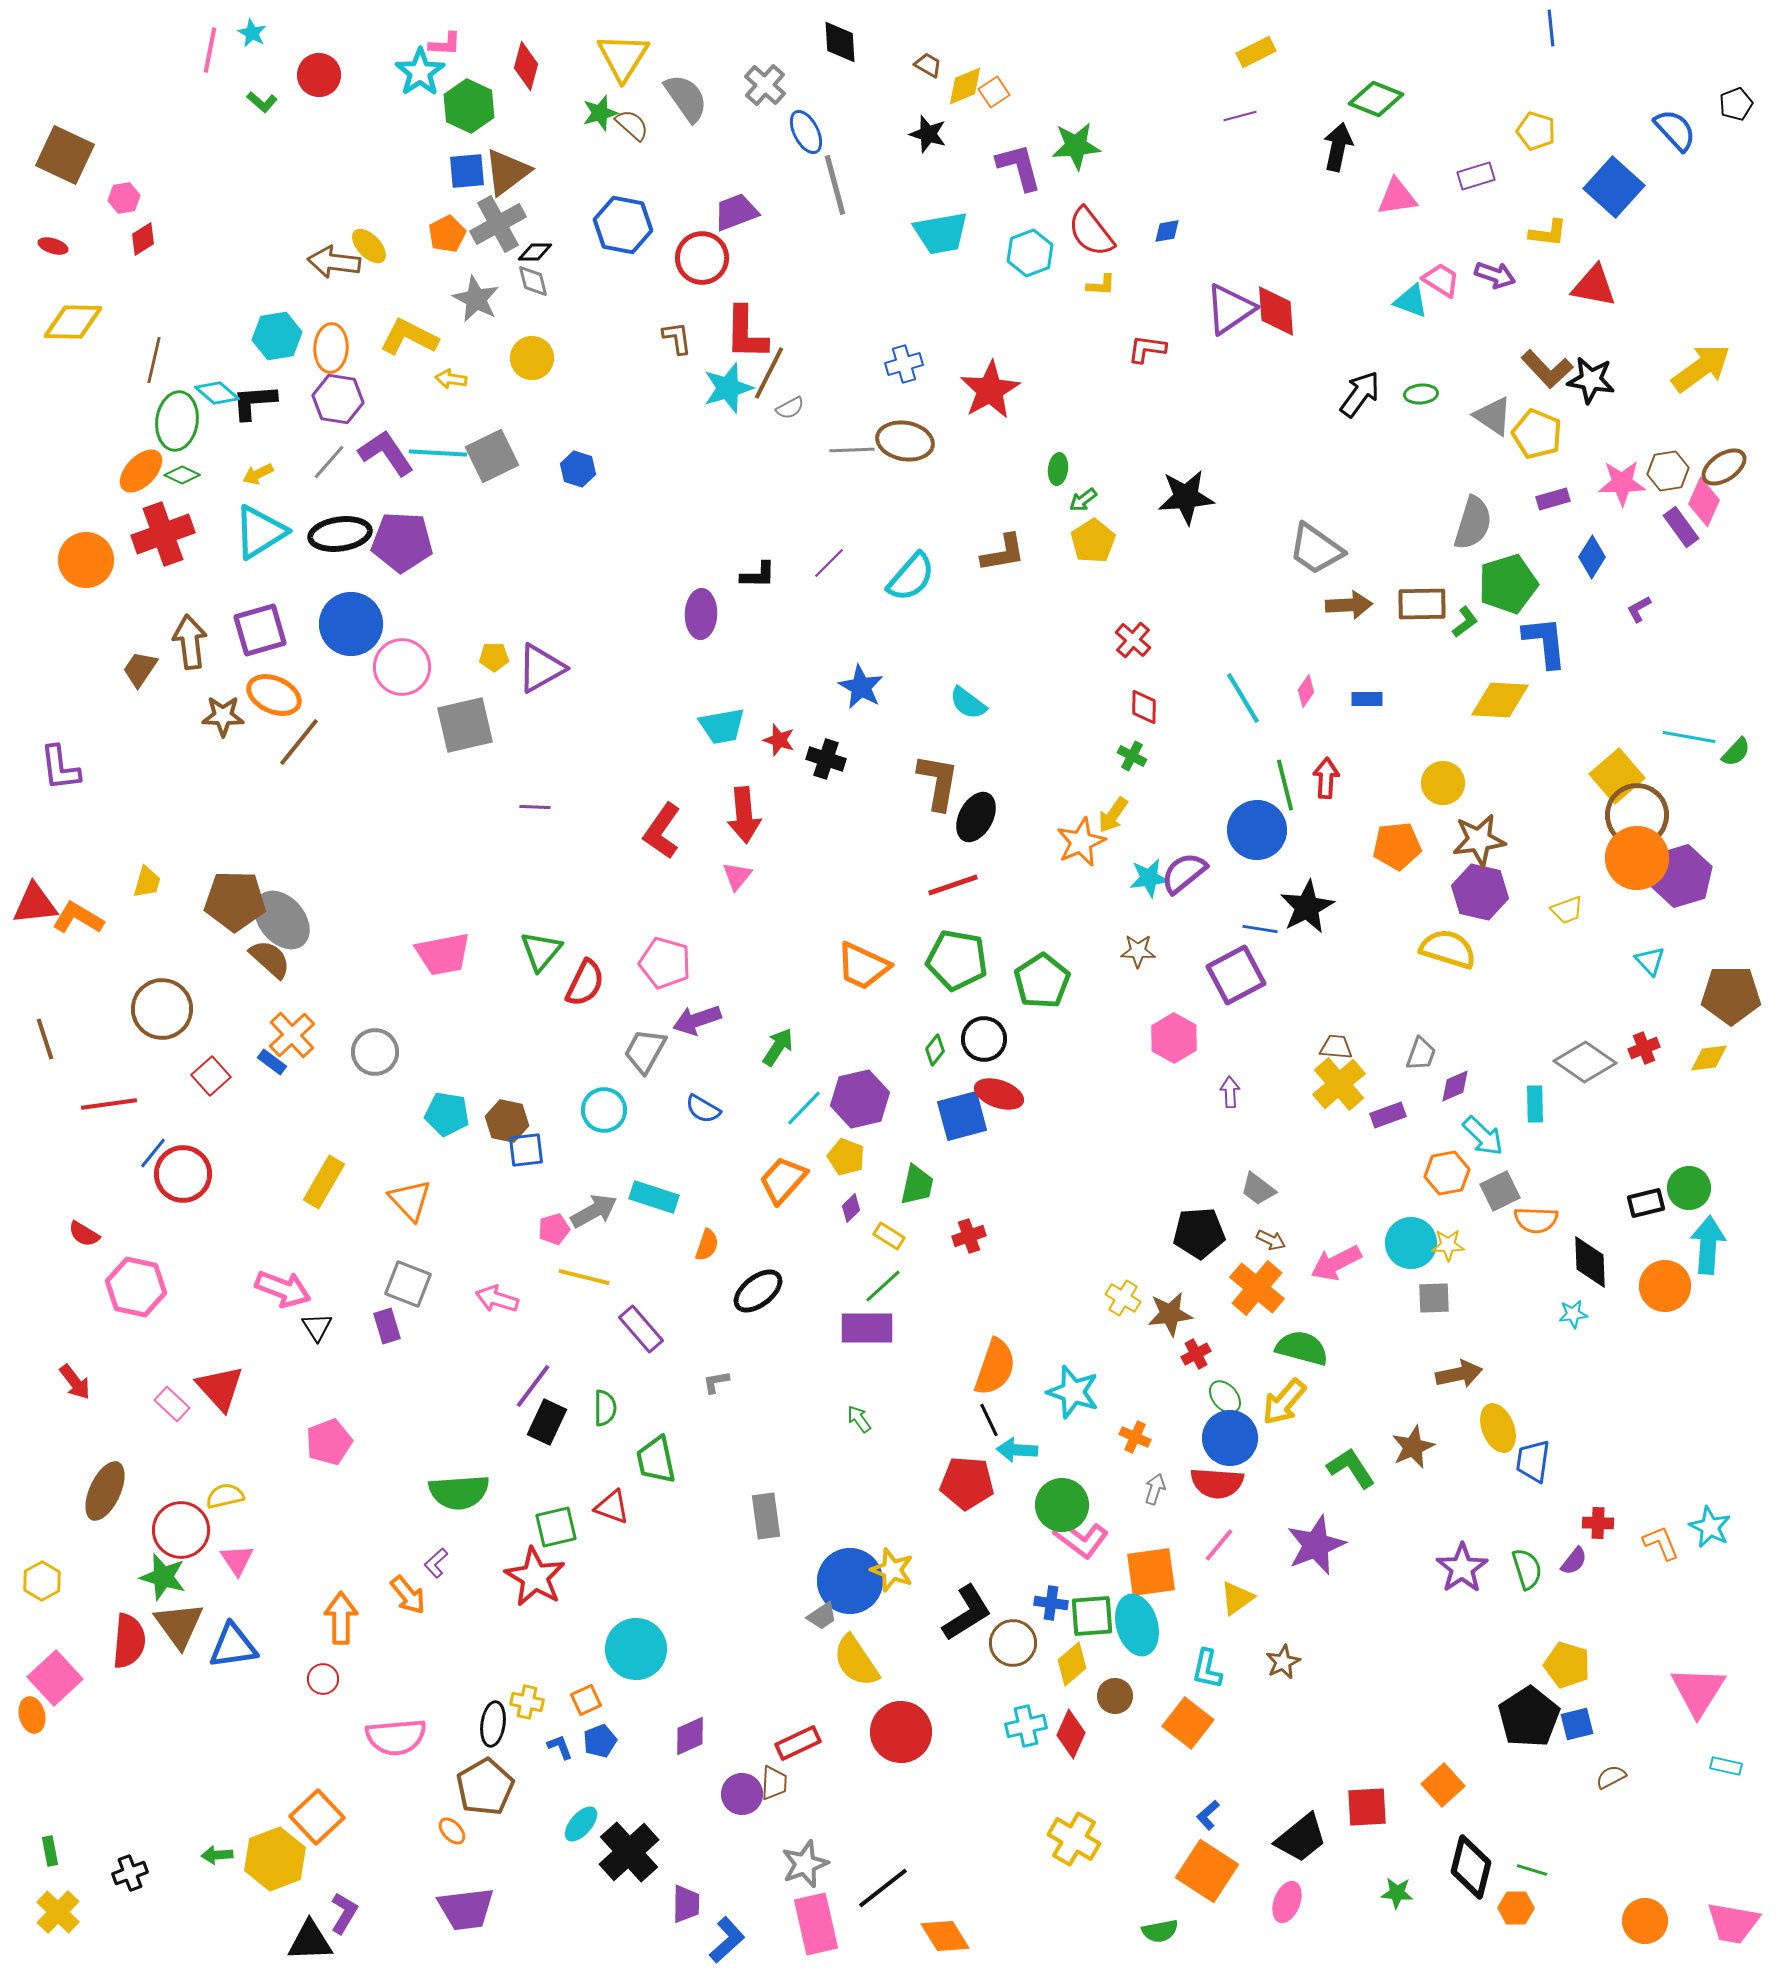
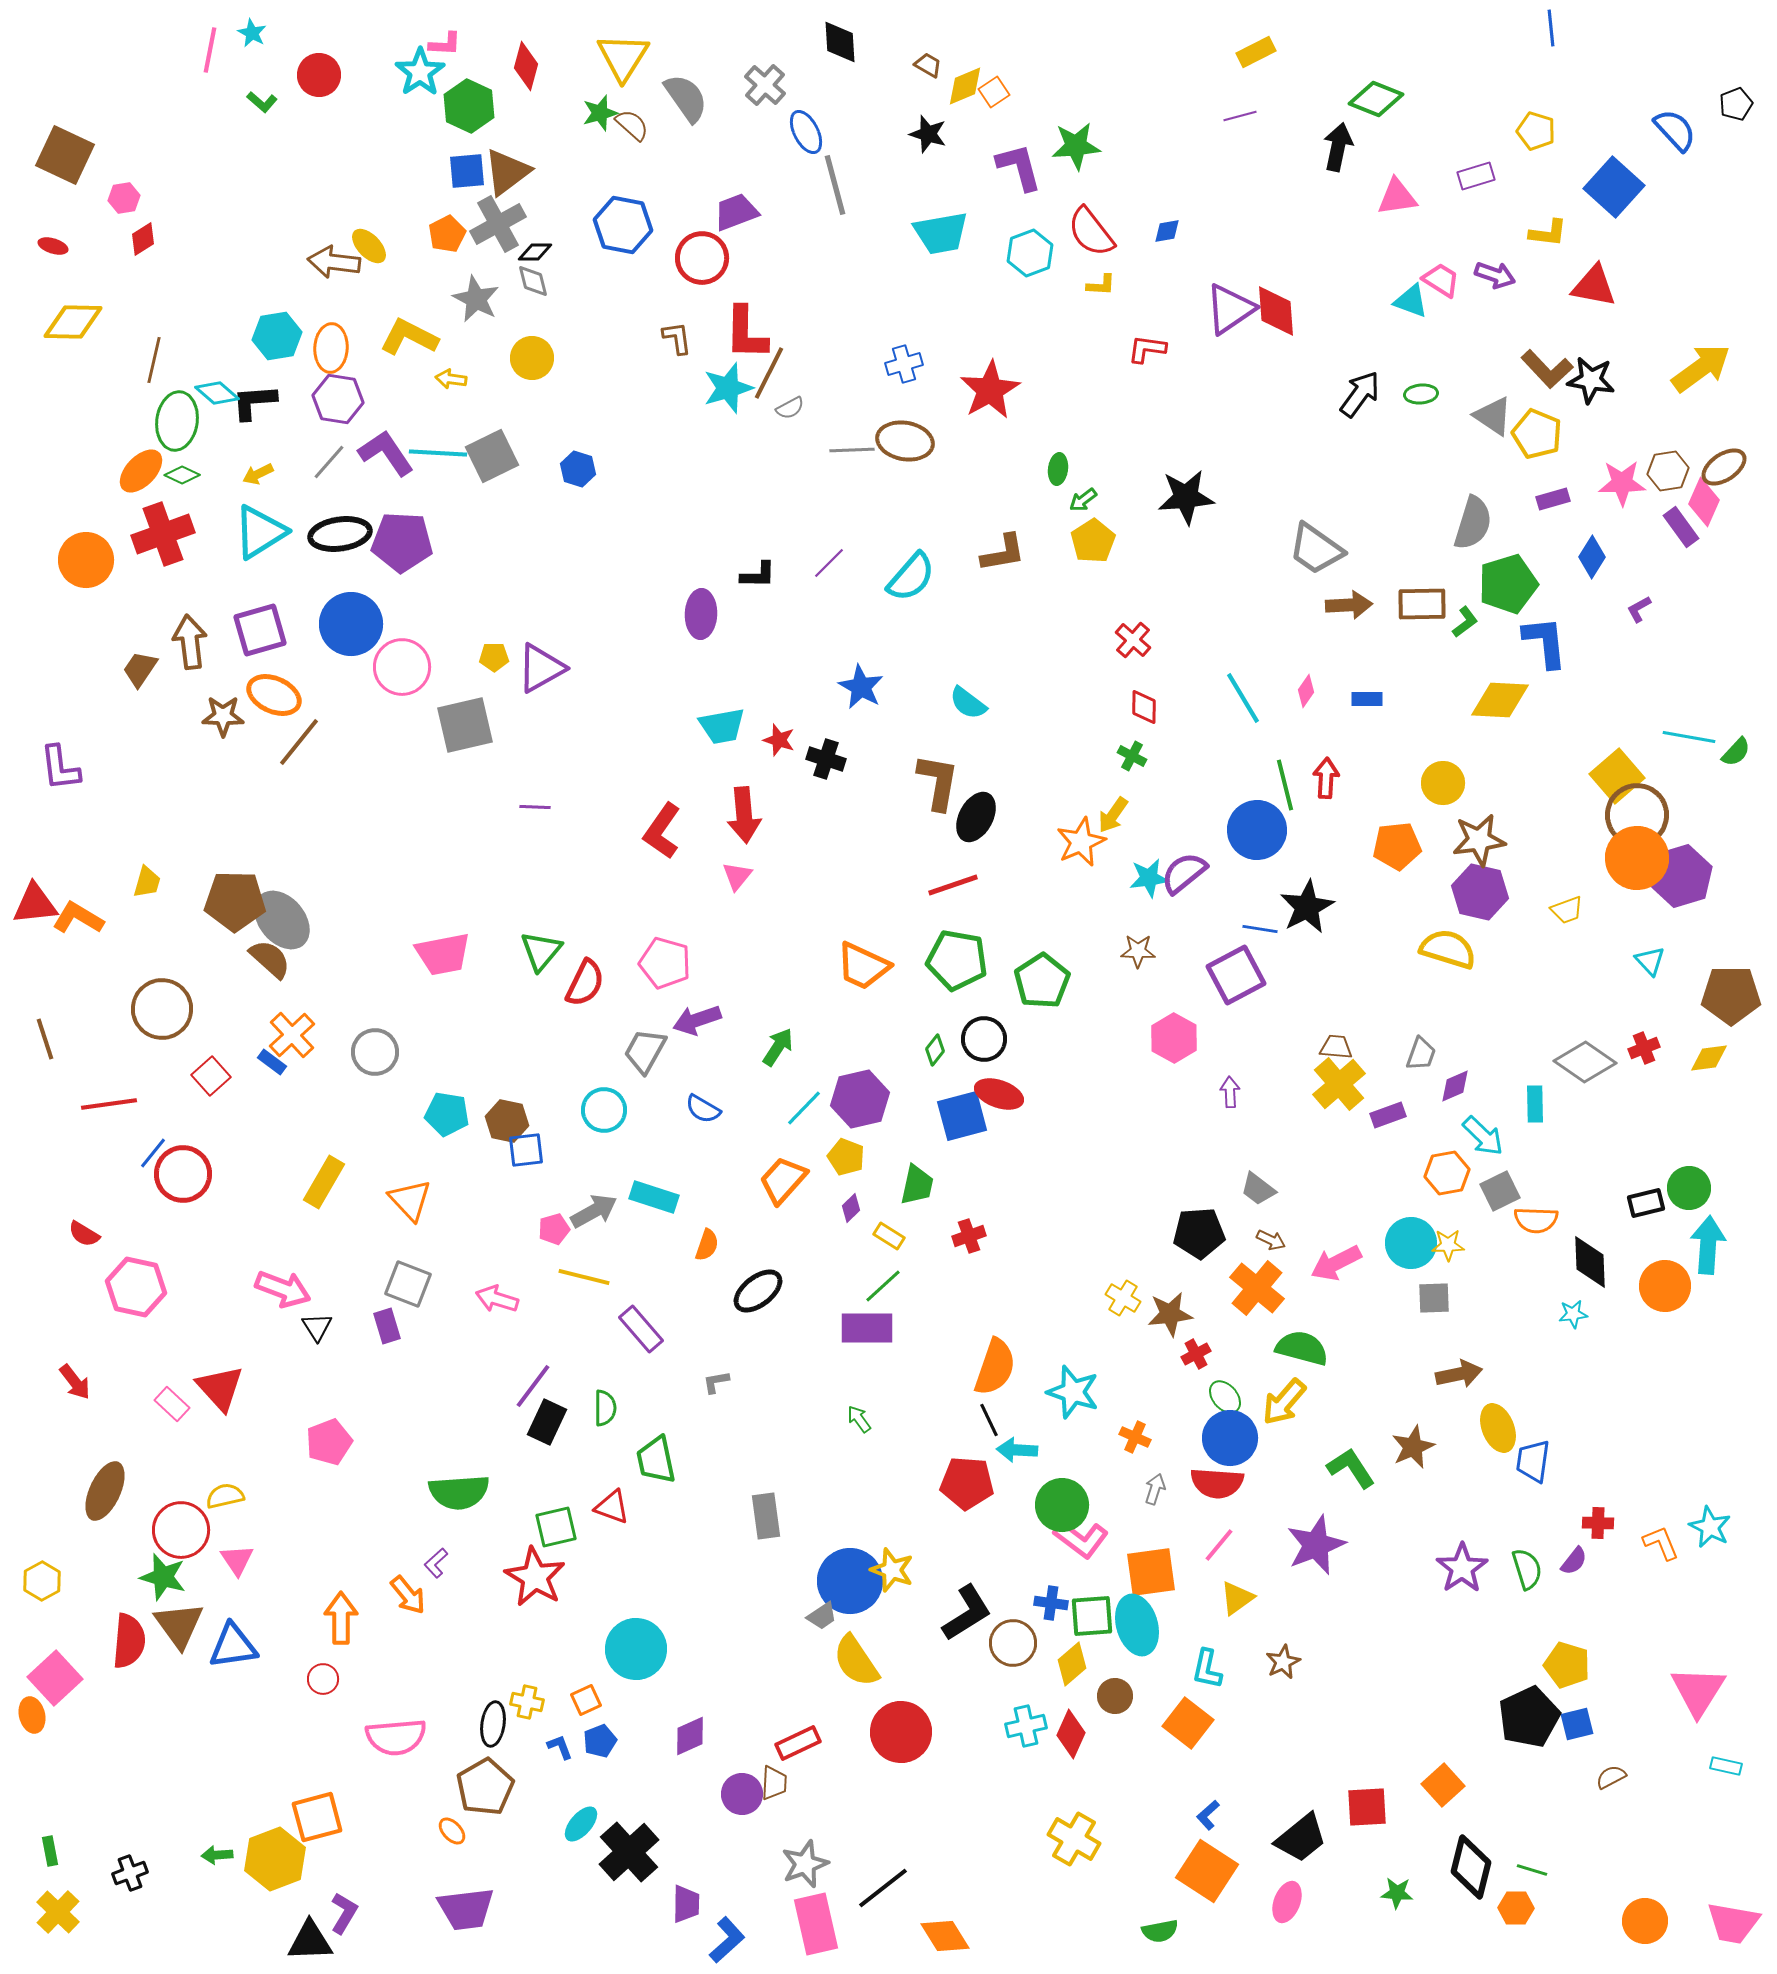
black pentagon at (1529, 1717): rotated 8 degrees clockwise
orange square at (317, 1817): rotated 28 degrees clockwise
